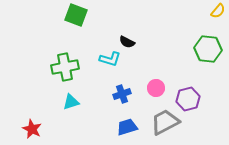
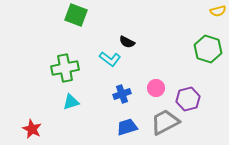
yellow semicircle: rotated 35 degrees clockwise
green hexagon: rotated 12 degrees clockwise
cyan L-shape: rotated 20 degrees clockwise
green cross: moved 1 px down
